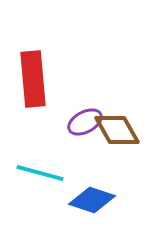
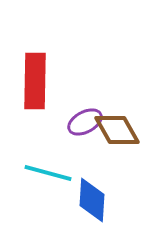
red rectangle: moved 2 px right, 2 px down; rotated 6 degrees clockwise
cyan line: moved 8 px right
blue diamond: rotated 75 degrees clockwise
